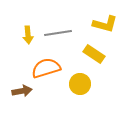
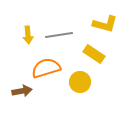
gray line: moved 1 px right, 2 px down
yellow circle: moved 2 px up
